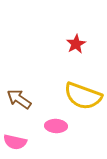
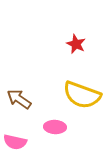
red star: rotated 18 degrees counterclockwise
yellow semicircle: moved 1 px left, 1 px up
pink ellipse: moved 1 px left, 1 px down
